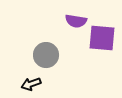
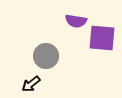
gray circle: moved 1 px down
black arrow: rotated 18 degrees counterclockwise
